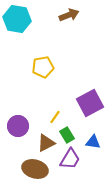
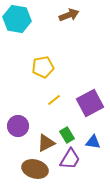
yellow line: moved 1 px left, 17 px up; rotated 16 degrees clockwise
